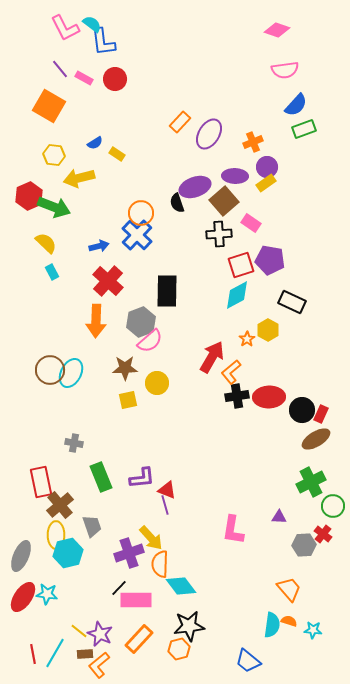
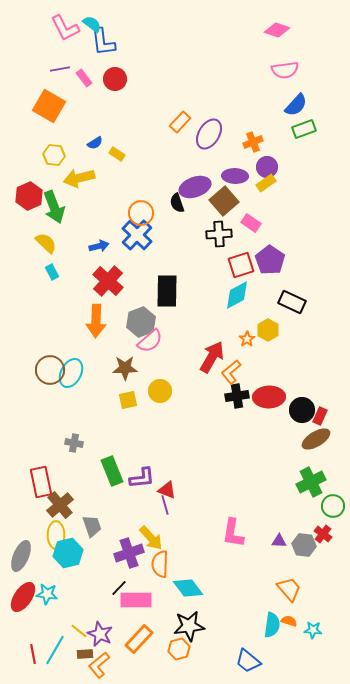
purple line at (60, 69): rotated 60 degrees counterclockwise
pink rectangle at (84, 78): rotated 24 degrees clockwise
green arrow at (54, 207): rotated 48 degrees clockwise
purple pentagon at (270, 260): rotated 24 degrees clockwise
yellow circle at (157, 383): moved 3 px right, 8 px down
red rectangle at (321, 414): moved 1 px left, 2 px down
green rectangle at (101, 477): moved 11 px right, 6 px up
purple triangle at (279, 517): moved 24 px down
pink L-shape at (233, 530): moved 3 px down
gray hexagon at (304, 545): rotated 10 degrees clockwise
cyan diamond at (181, 586): moved 7 px right, 2 px down
cyan line at (55, 653): moved 3 px up
